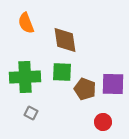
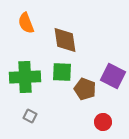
purple square: moved 8 px up; rotated 25 degrees clockwise
gray square: moved 1 px left, 3 px down
